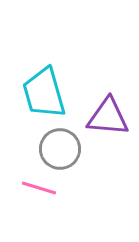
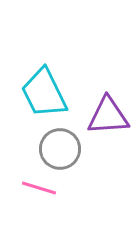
cyan trapezoid: rotated 10 degrees counterclockwise
purple triangle: moved 1 px up; rotated 9 degrees counterclockwise
